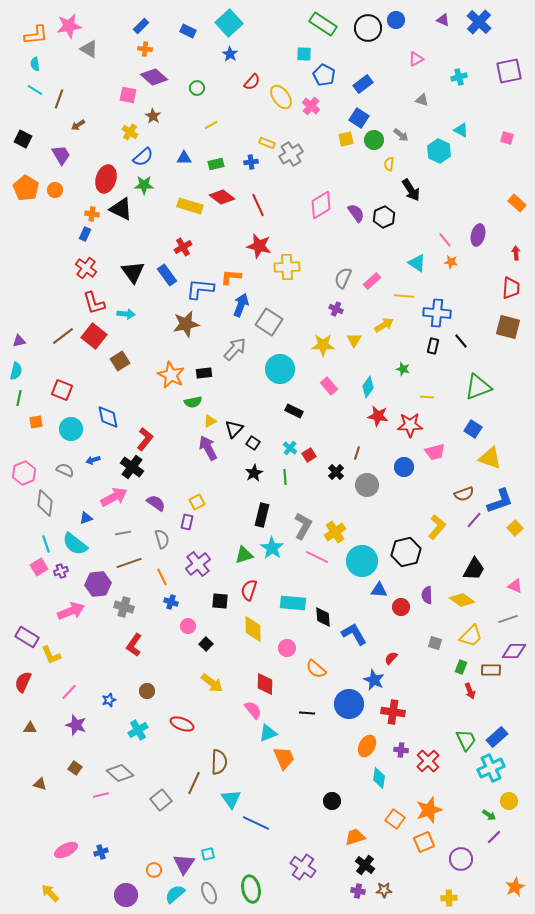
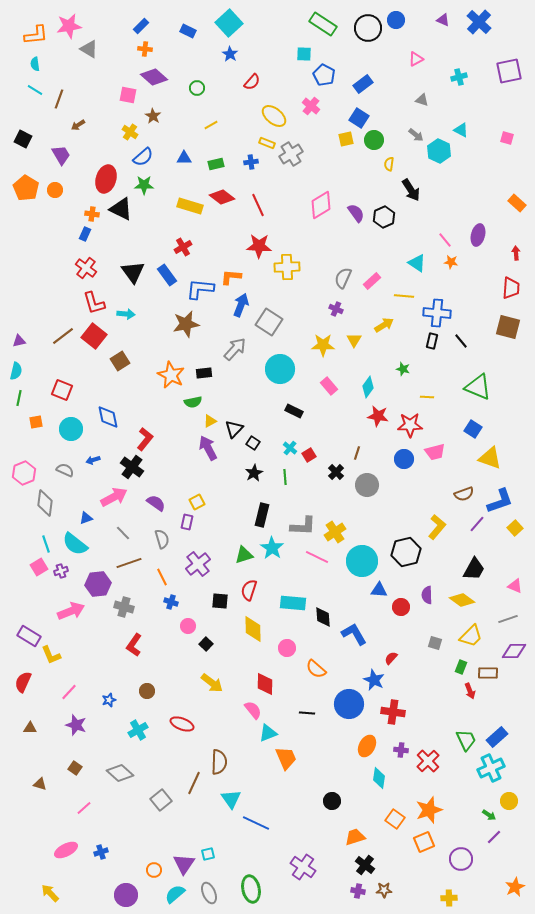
yellow ellipse at (281, 97): moved 7 px left, 19 px down; rotated 15 degrees counterclockwise
gray arrow at (401, 135): moved 15 px right
red star at (259, 246): rotated 10 degrees counterclockwise
black rectangle at (433, 346): moved 1 px left, 5 px up
green triangle at (478, 387): rotated 44 degrees clockwise
blue circle at (404, 467): moved 8 px up
purple line at (474, 520): moved 3 px right, 4 px down
gray L-shape at (303, 526): rotated 64 degrees clockwise
gray line at (123, 533): rotated 56 degrees clockwise
purple rectangle at (27, 637): moved 2 px right, 1 px up
brown rectangle at (491, 670): moved 3 px left, 3 px down
orange trapezoid at (284, 758): moved 2 px right
pink line at (101, 795): moved 17 px left, 13 px down; rotated 28 degrees counterclockwise
